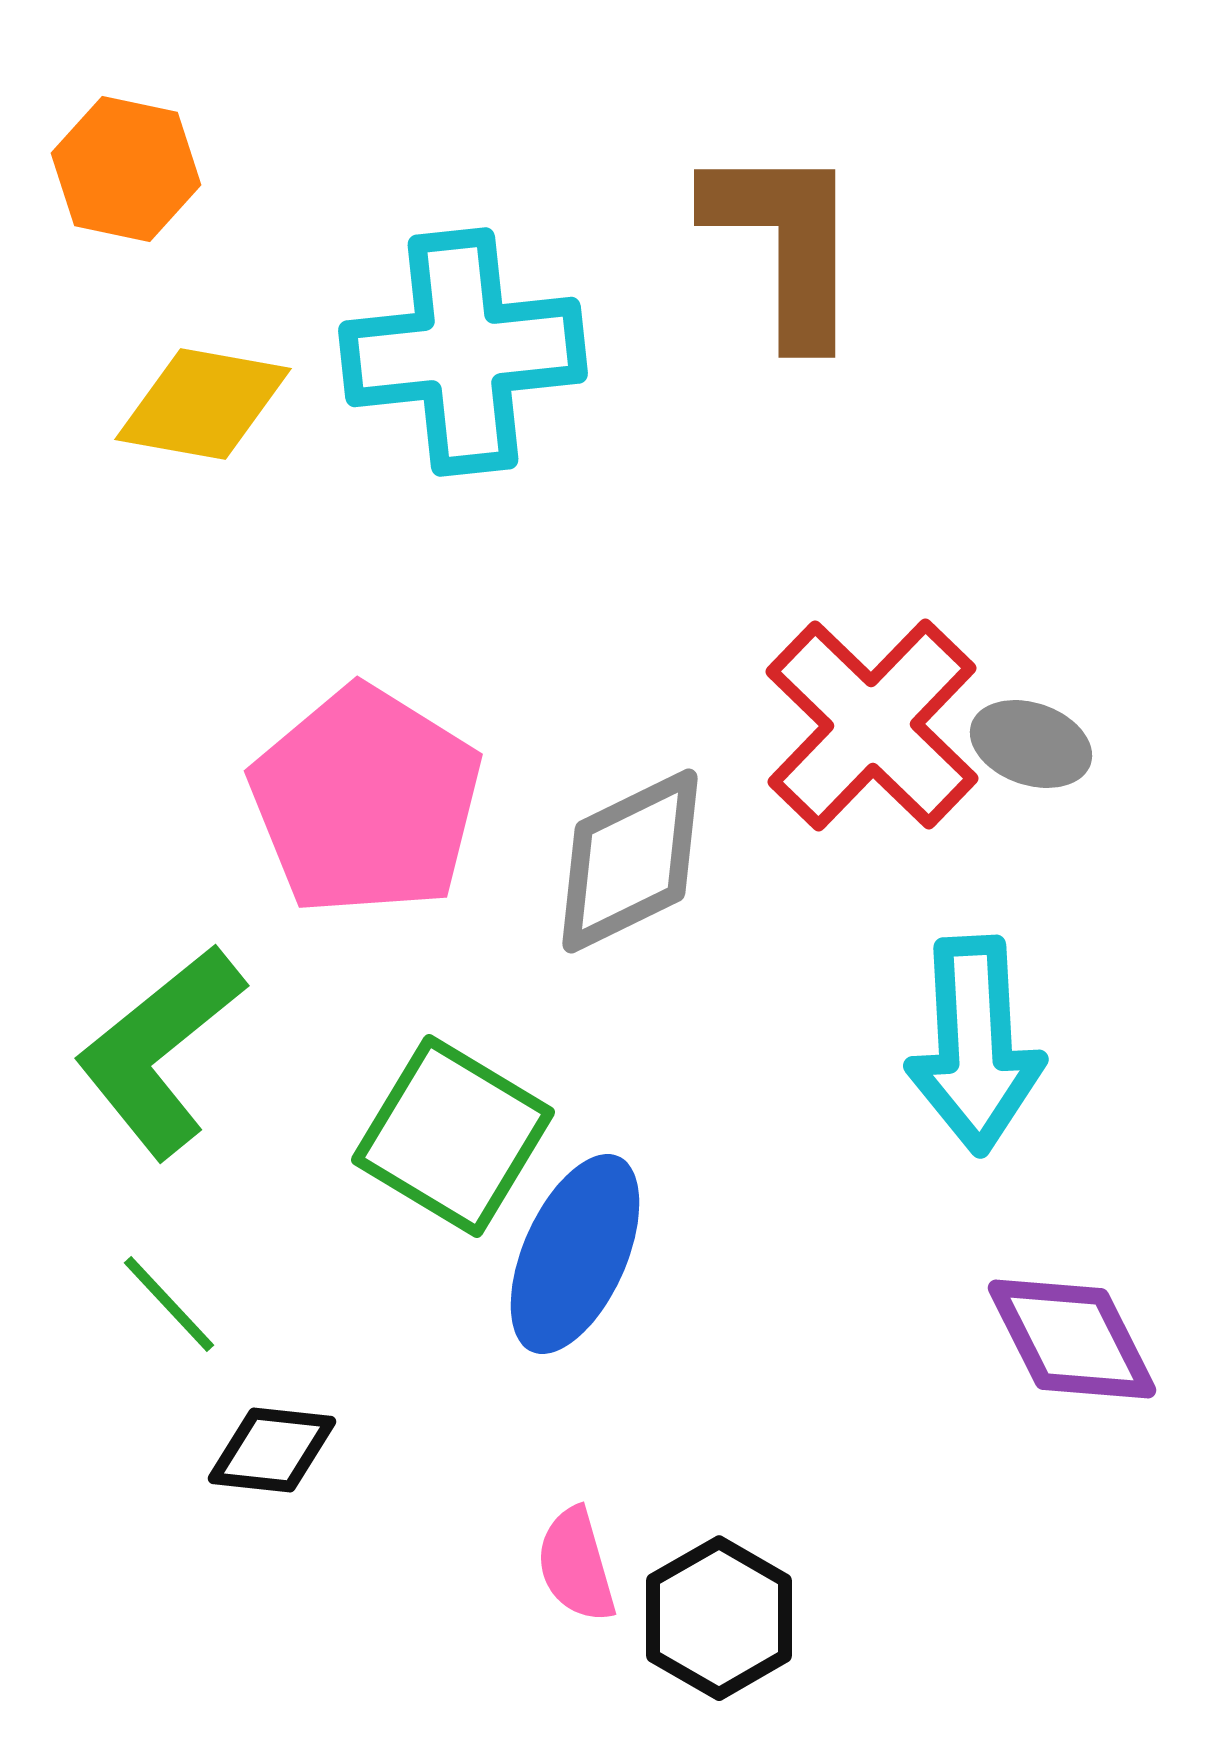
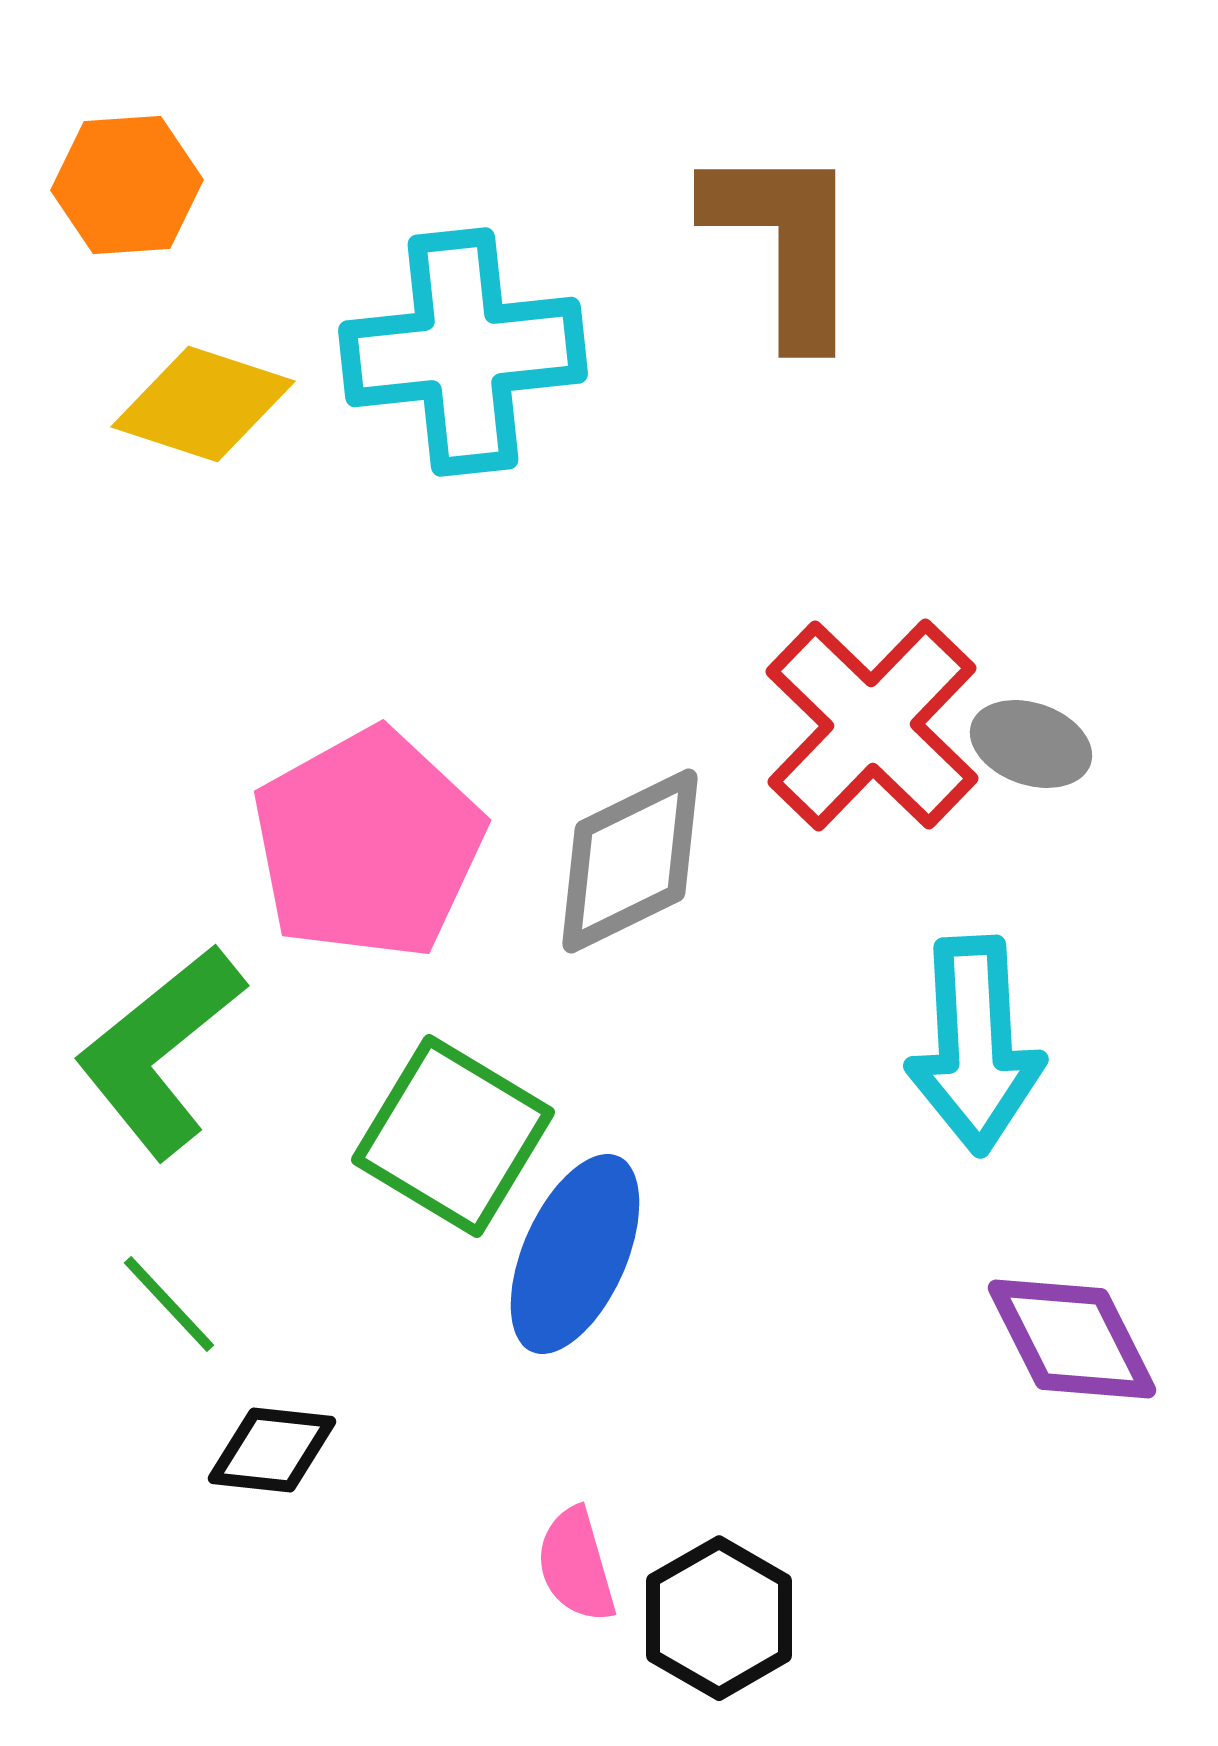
orange hexagon: moved 1 px right, 16 px down; rotated 16 degrees counterclockwise
yellow diamond: rotated 8 degrees clockwise
pink pentagon: moved 2 px right, 43 px down; rotated 11 degrees clockwise
